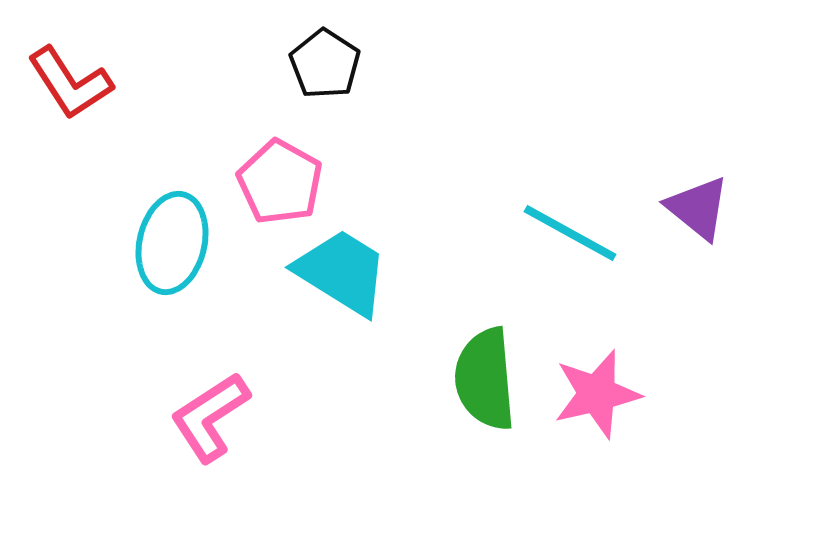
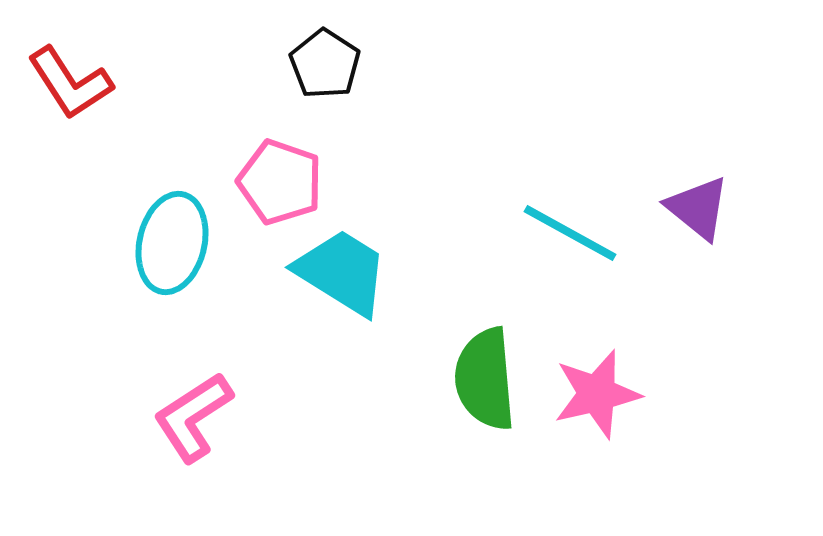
pink pentagon: rotated 10 degrees counterclockwise
pink L-shape: moved 17 px left
